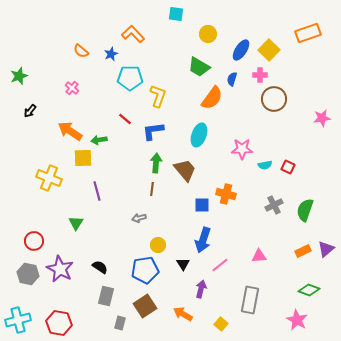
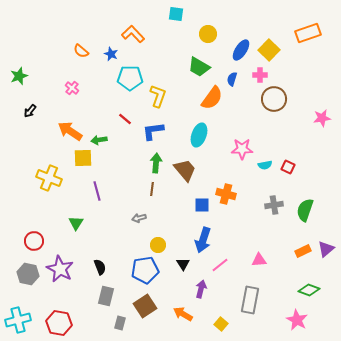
blue star at (111, 54): rotated 24 degrees counterclockwise
gray cross at (274, 205): rotated 18 degrees clockwise
pink triangle at (259, 256): moved 4 px down
black semicircle at (100, 267): rotated 35 degrees clockwise
